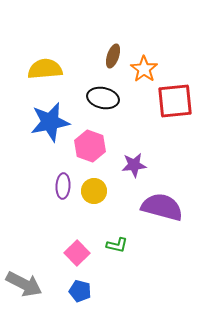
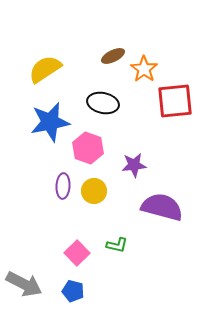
brown ellipse: rotated 45 degrees clockwise
yellow semicircle: rotated 28 degrees counterclockwise
black ellipse: moved 5 px down
pink hexagon: moved 2 px left, 2 px down
blue pentagon: moved 7 px left
